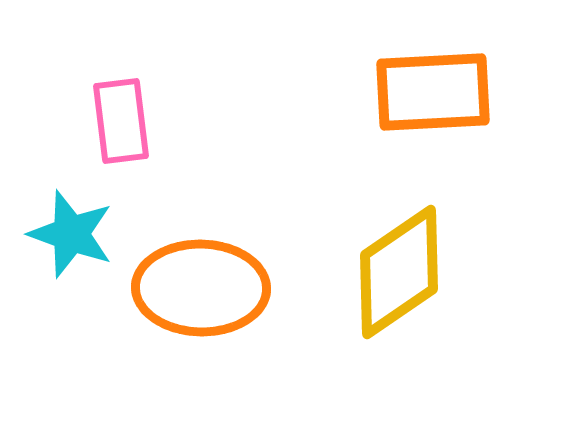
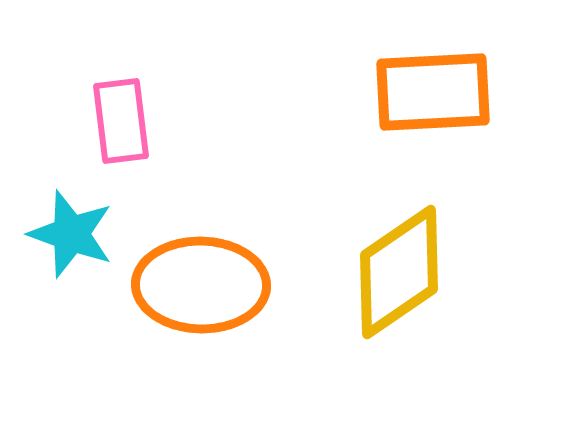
orange ellipse: moved 3 px up
